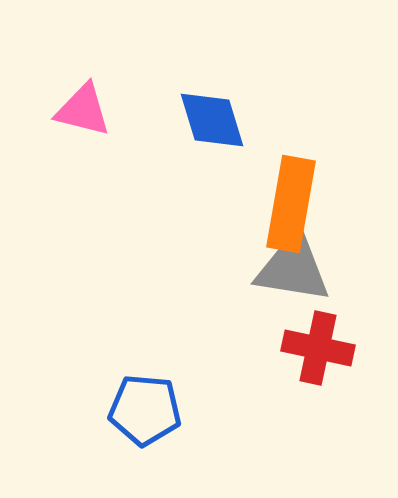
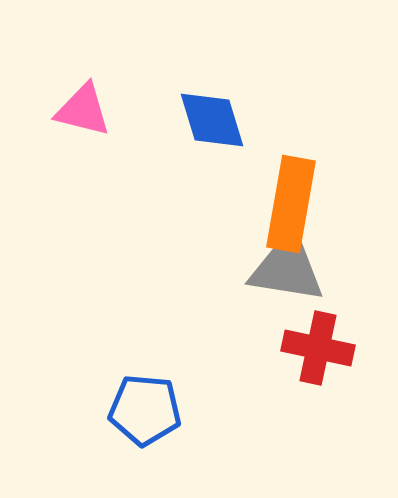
gray triangle: moved 6 px left
